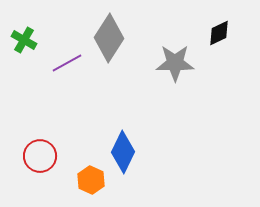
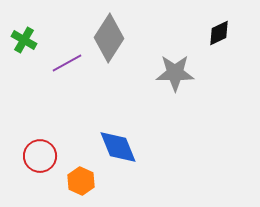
gray star: moved 10 px down
blue diamond: moved 5 px left, 5 px up; rotated 48 degrees counterclockwise
orange hexagon: moved 10 px left, 1 px down
